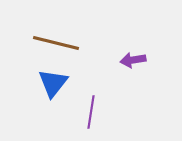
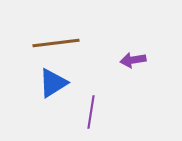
brown line: rotated 21 degrees counterclockwise
blue triangle: rotated 20 degrees clockwise
